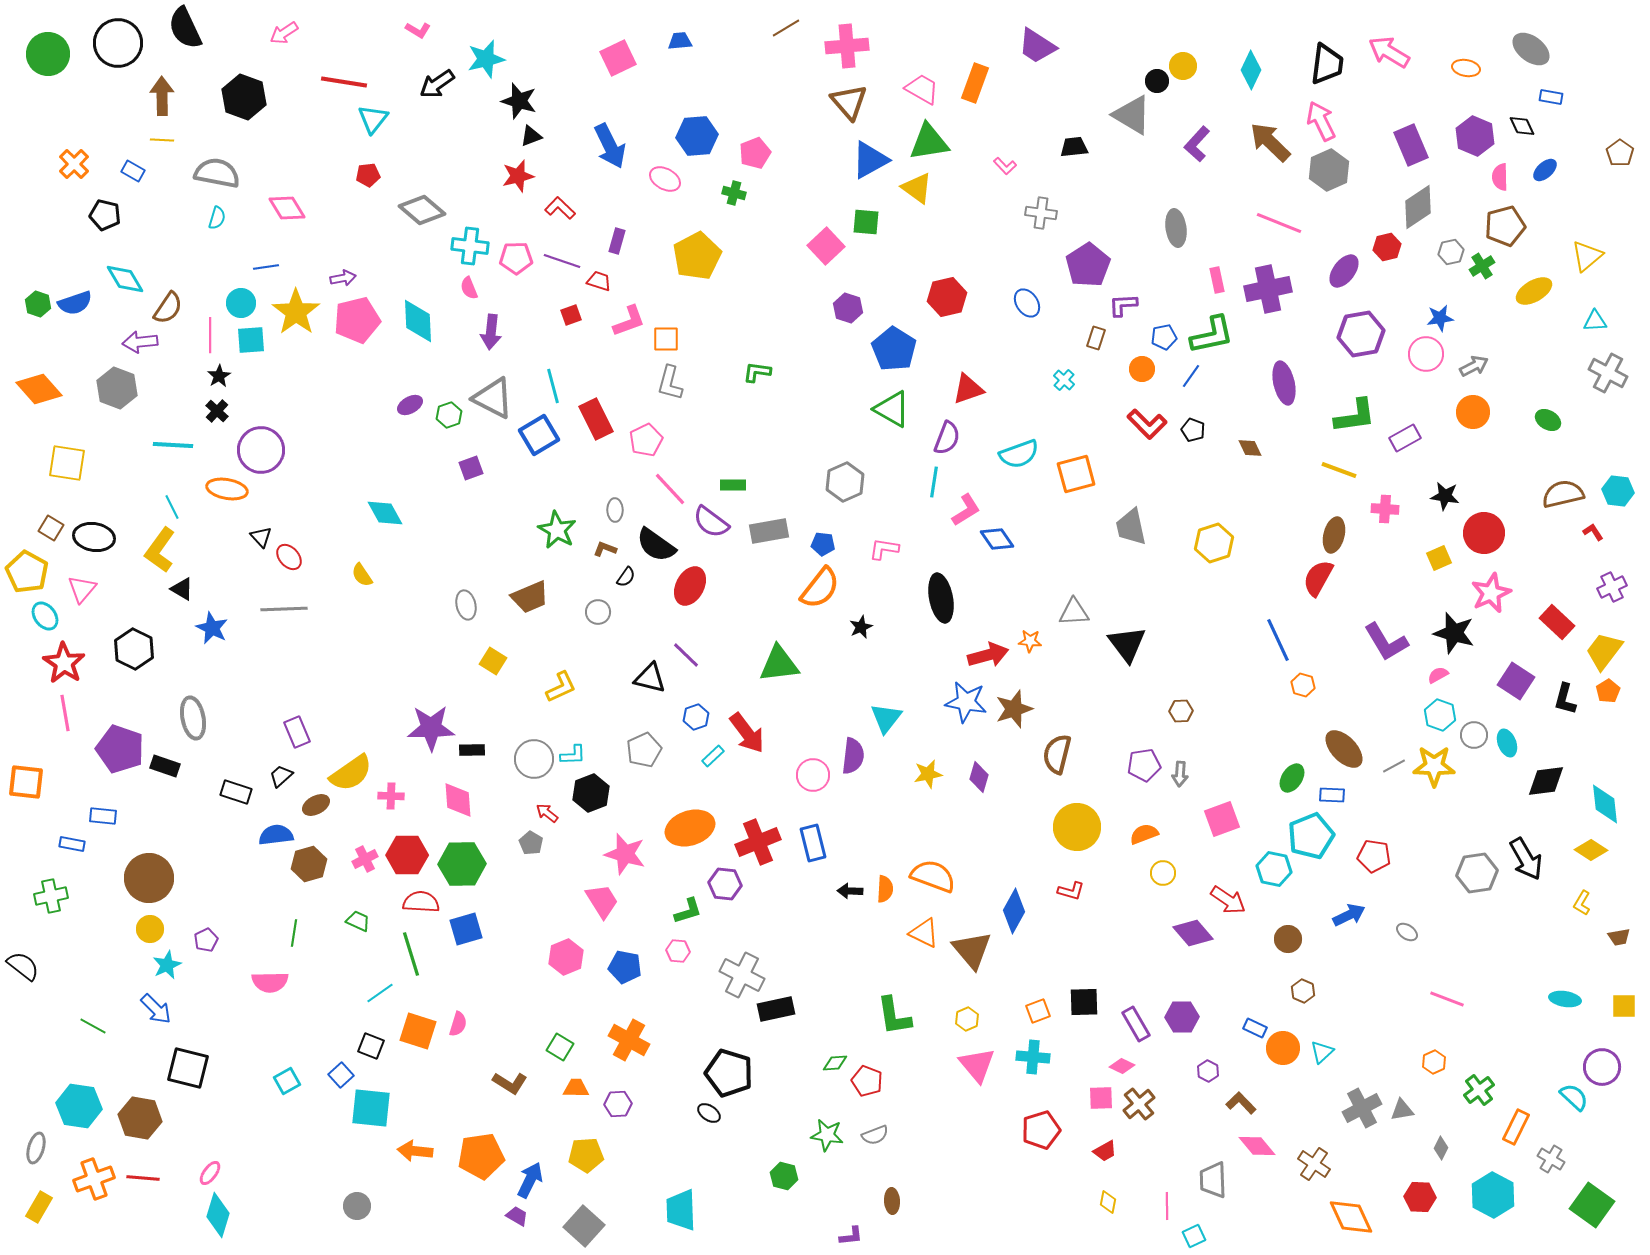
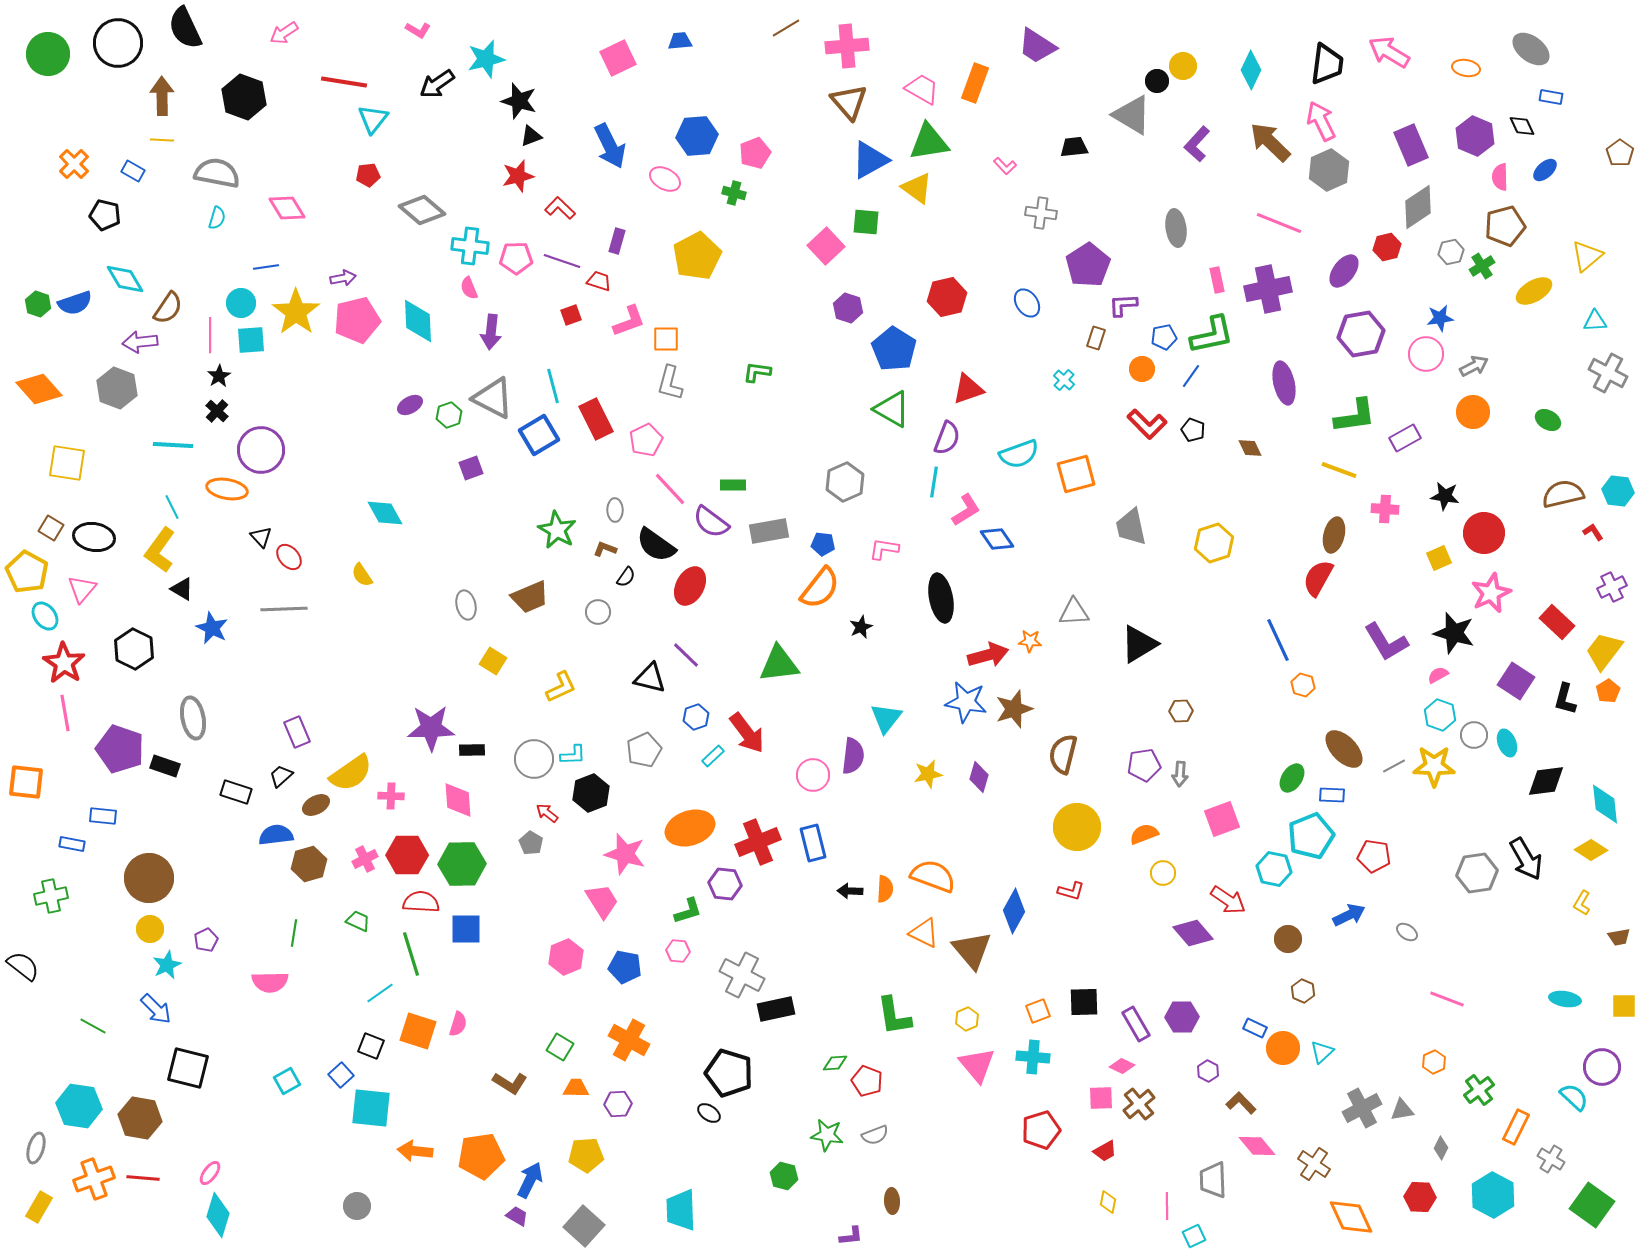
black triangle at (1127, 644): moved 12 px right; rotated 36 degrees clockwise
brown semicircle at (1057, 754): moved 6 px right
blue square at (466, 929): rotated 16 degrees clockwise
